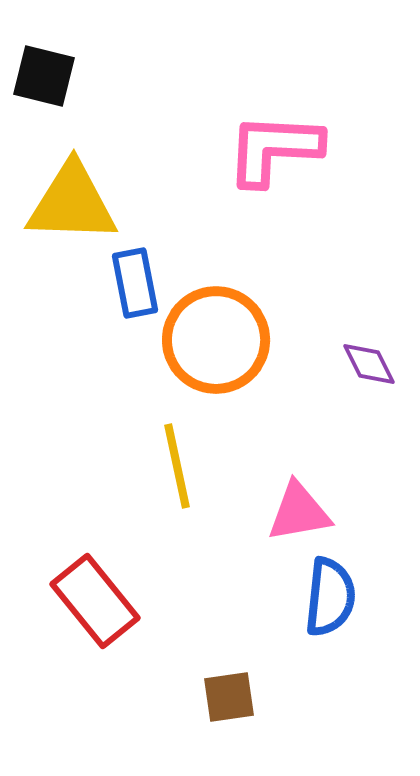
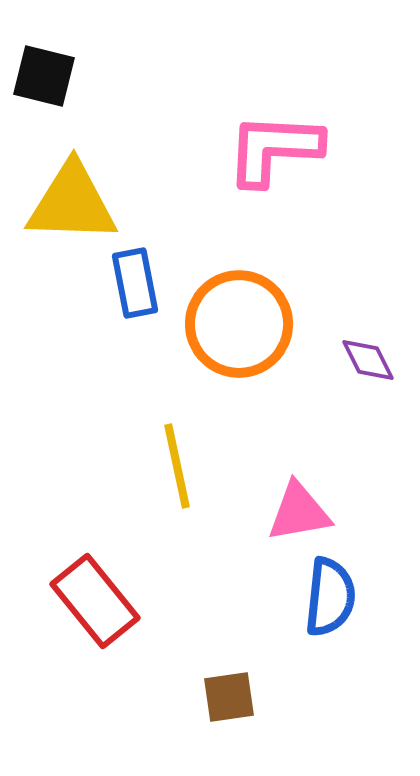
orange circle: moved 23 px right, 16 px up
purple diamond: moved 1 px left, 4 px up
